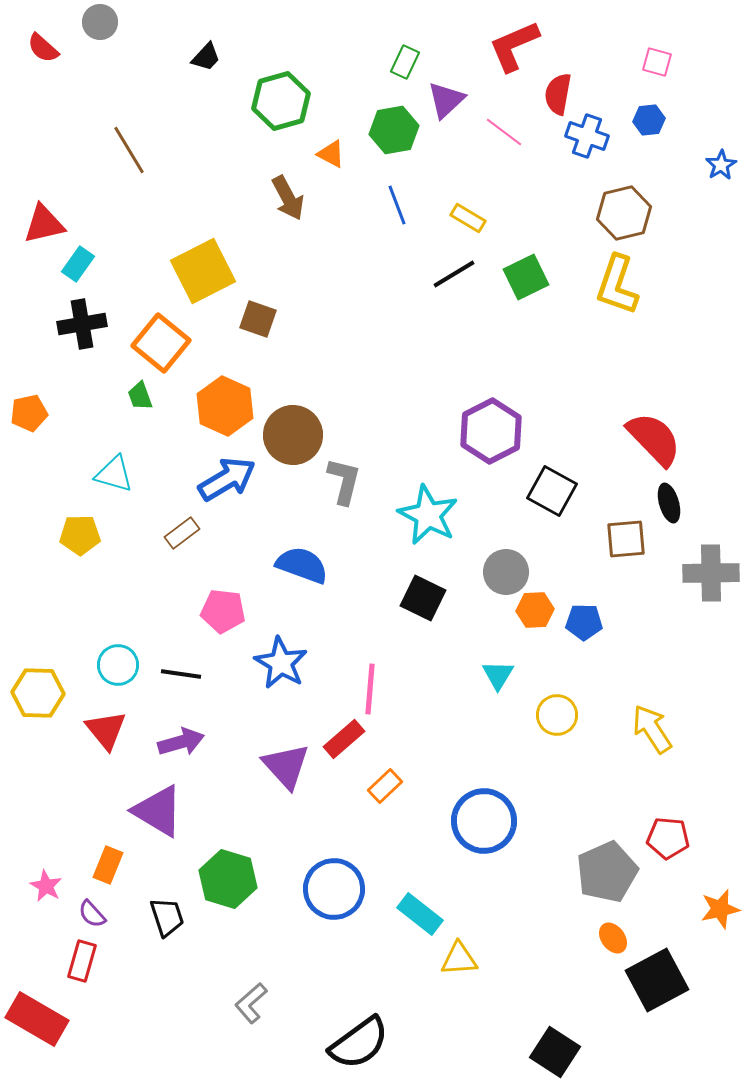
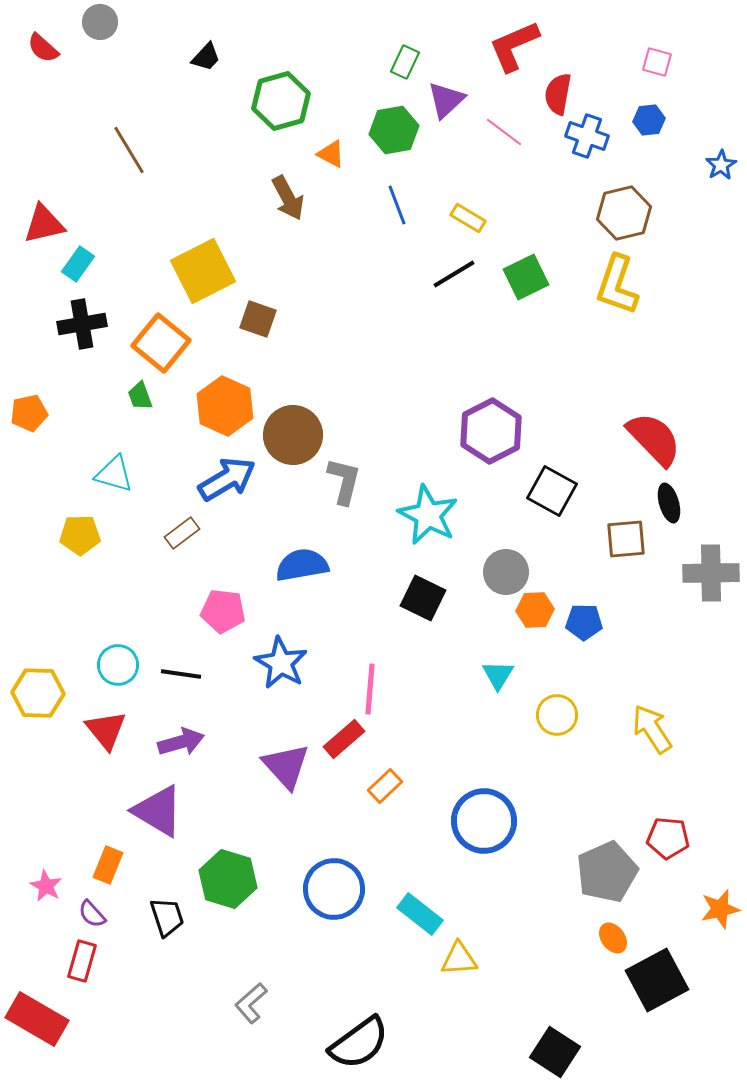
blue semicircle at (302, 565): rotated 30 degrees counterclockwise
